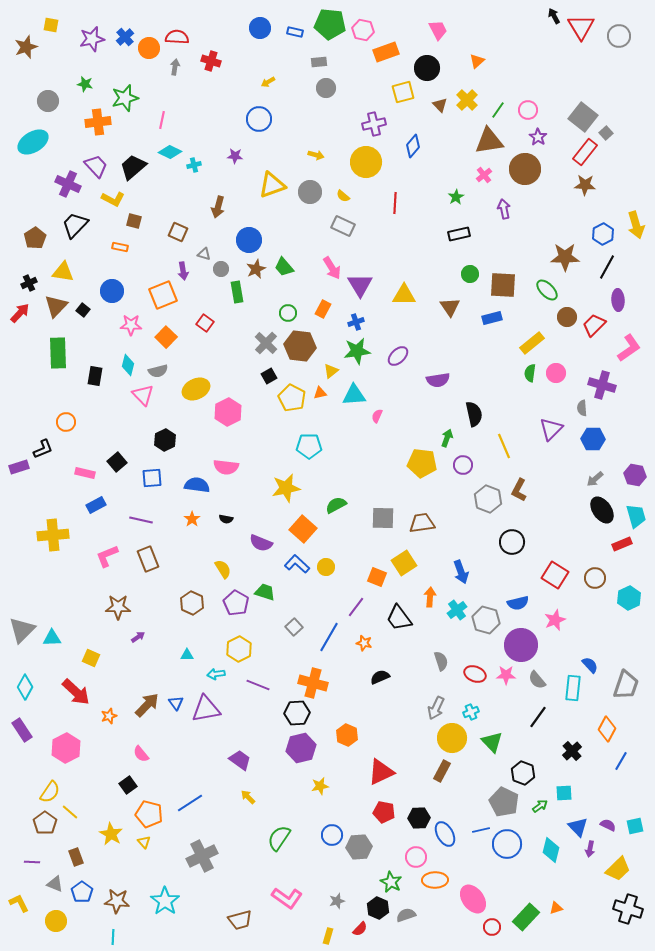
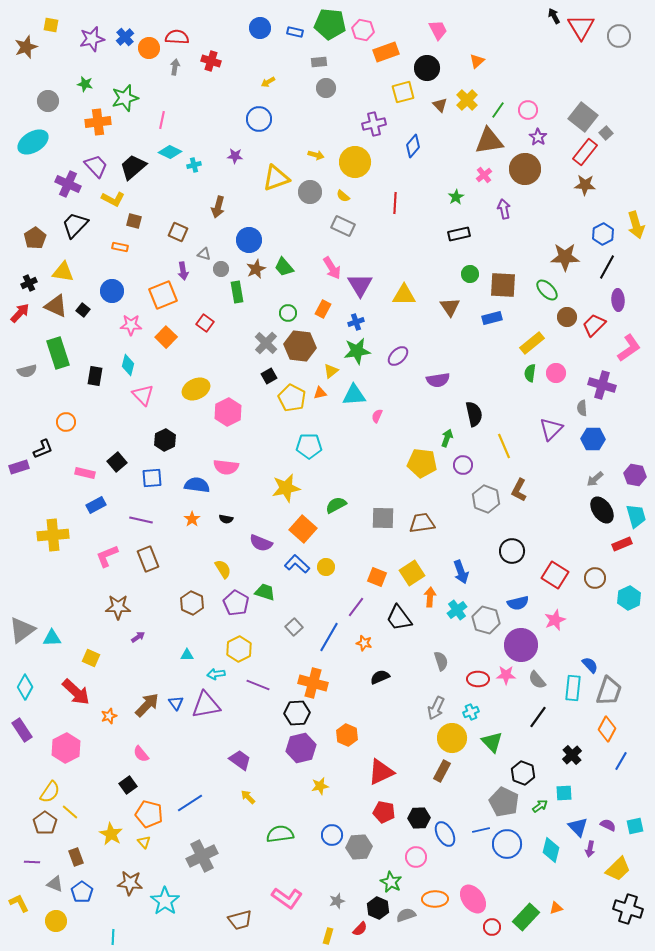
yellow circle at (366, 162): moved 11 px left
yellow triangle at (272, 185): moved 4 px right, 7 px up
brown triangle at (56, 306): rotated 50 degrees counterclockwise
green rectangle at (58, 353): rotated 16 degrees counterclockwise
gray semicircle at (158, 371): moved 131 px left
gray hexagon at (488, 499): moved 2 px left
black circle at (512, 542): moved 9 px down
yellow square at (404, 563): moved 8 px right, 10 px down
gray triangle at (22, 630): rotated 8 degrees clockwise
red ellipse at (475, 674): moved 3 px right, 5 px down; rotated 20 degrees counterclockwise
gray trapezoid at (626, 685): moved 17 px left, 6 px down
purple triangle at (206, 709): moved 4 px up
black cross at (572, 751): moved 4 px down
green semicircle at (279, 838): moved 1 px right, 4 px up; rotated 48 degrees clockwise
orange ellipse at (435, 880): moved 19 px down
brown star at (117, 901): moved 13 px right, 18 px up
